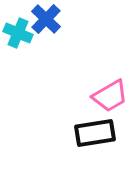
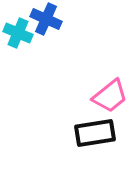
blue cross: rotated 20 degrees counterclockwise
pink trapezoid: rotated 9 degrees counterclockwise
